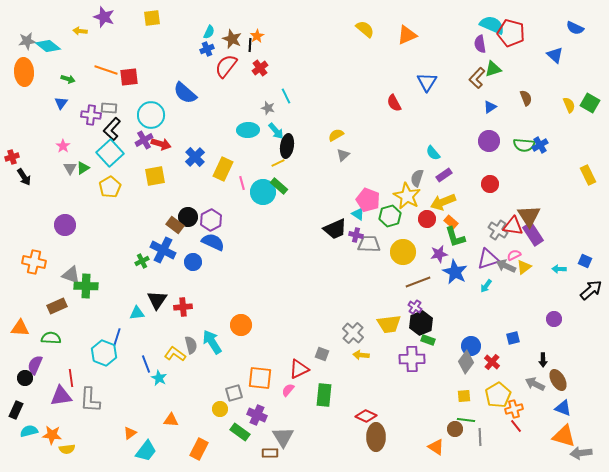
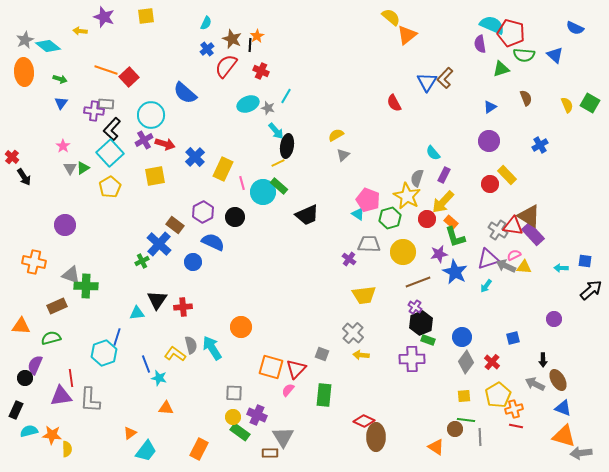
yellow square at (152, 18): moved 6 px left, 2 px up
yellow semicircle at (365, 29): moved 26 px right, 12 px up
cyan semicircle at (209, 32): moved 3 px left, 9 px up
orange triangle at (407, 35): rotated 15 degrees counterclockwise
gray star at (27, 41): moved 2 px left, 1 px up; rotated 18 degrees counterclockwise
blue cross at (207, 49): rotated 16 degrees counterclockwise
red cross at (260, 68): moved 1 px right, 3 px down; rotated 28 degrees counterclockwise
green triangle at (493, 69): moved 8 px right
red square at (129, 77): rotated 36 degrees counterclockwise
brown L-shape at (477, 78): moved 32 px left
green arrow at (68, 79): moved 8 px left
cyan line at (286, 96): rotated 56 degrees clockwise
yellow semicircle at (569, 105): moved 2 px left
gray rectangle at (109, 108): moved 3 px left, 4 px up
purple cross at (91, 115): moved 3 px right, 4 px up
cyan ellipse at (248, 130): moved 26 px up; rotated 20 degrees counterclockwise
red arrow at (161, 144): moved 4 px right
green semicircle at (524, 145): moved 90 px up
red cross at (12, 157): rotated 32 degrees counterclockwise
purple rectangle at (444, 175): rotated 28 degrees counterclockwise
yellow rectangle at (588, 175): moved 81 px left; rotated 18 degrees counterclockwise
yellow arrow at (443, 202): rotated 25 degrees counterclockwise
green hexagon at (390, 216): moved 2 px down
brown triangle at (529, 216): rotated 25 degrees counterclockwise
black circle at (188, 217): moved 47 px right
purple hexagon at (211, 220): moved 8 px left, 8 px up
black trapezoid at (335, 229): moved 28 px left, 14 px up
purple rectangle at (533, 234): rotated 10 degrees counterclockwise
purple cross at (356, 235): moved 7 px left, 24 px down; rotated 24 degrees clockwise
blue cross at (163, 250): moved 4 px left, 6 px up; rotated 15 degrees clockwise
blue square at (585, 261): rotated 16 degrees counterclockwise
yellow triangle at (524, 267): rotated 42 degrees clockwise
cyan arrow at (559, 269): moved 2 px right, 1 px up
yellow trapezoid at (389, 324): moved 25 px left, 29 px up
orange circle at (241, 325): moved 2 px down
orange triangle at (20, 328): moved 1 px right, 2 px up
green semicircle at (51, 338): rotated 18 degrees counterclockwise
cyan arrow at (212, 342): moved 6 px down
blue circle at (471, 346): moved 9 px left, 9 px up
cyan hexagon at (104, 353): rotated 20 degrees clockwise
red triangle at (299, 369): moved 3 px left; rotated 20 degrees counterclockwise
cyan star at (159, 378): rotated 14 degrees counterclockwise
orange square at (260, 378): moved 11 px right, 11 px up; rotated 10 degrees clockwise
gray square at (234, 393): rotated 18 degrees clockwise
yellow circle at (220, 409): moved 13 px right, 8 px down
red diamond at (366, 416): moved 2 px left, 5 px down
orange triangle at (171, 420): moved 5 px left, 12 px up
red line at (516, 426): rotated 40 degrees counterclockwise
yellow semicircle at (67, 449): rotated 84 degrees counterclockwise
